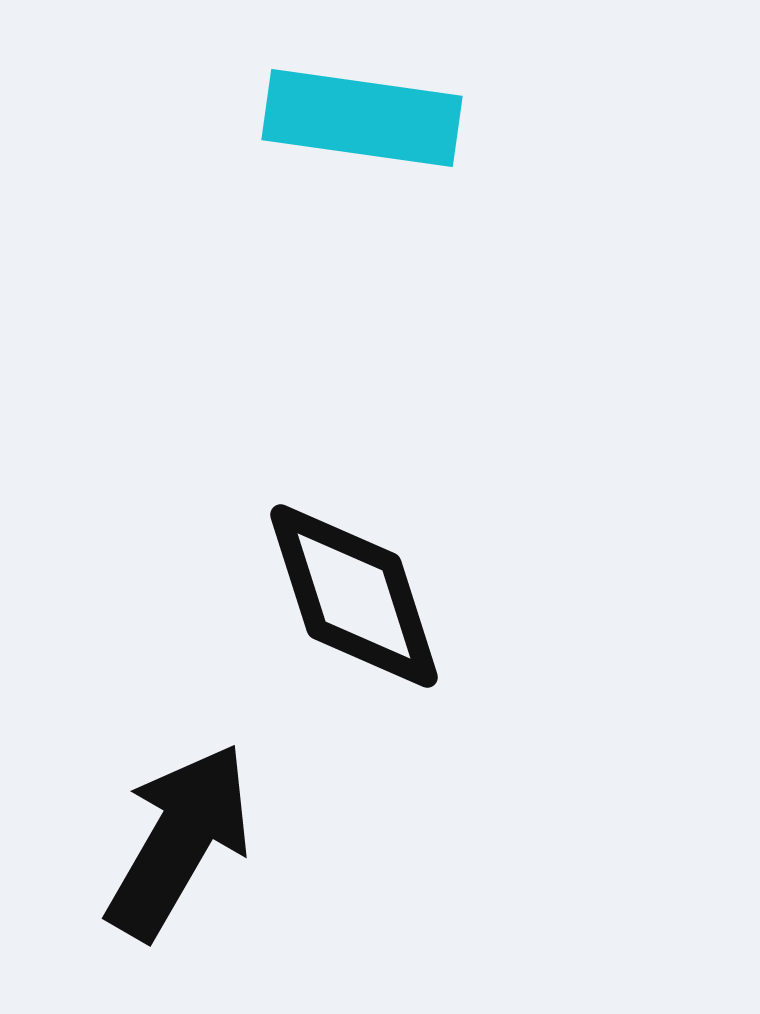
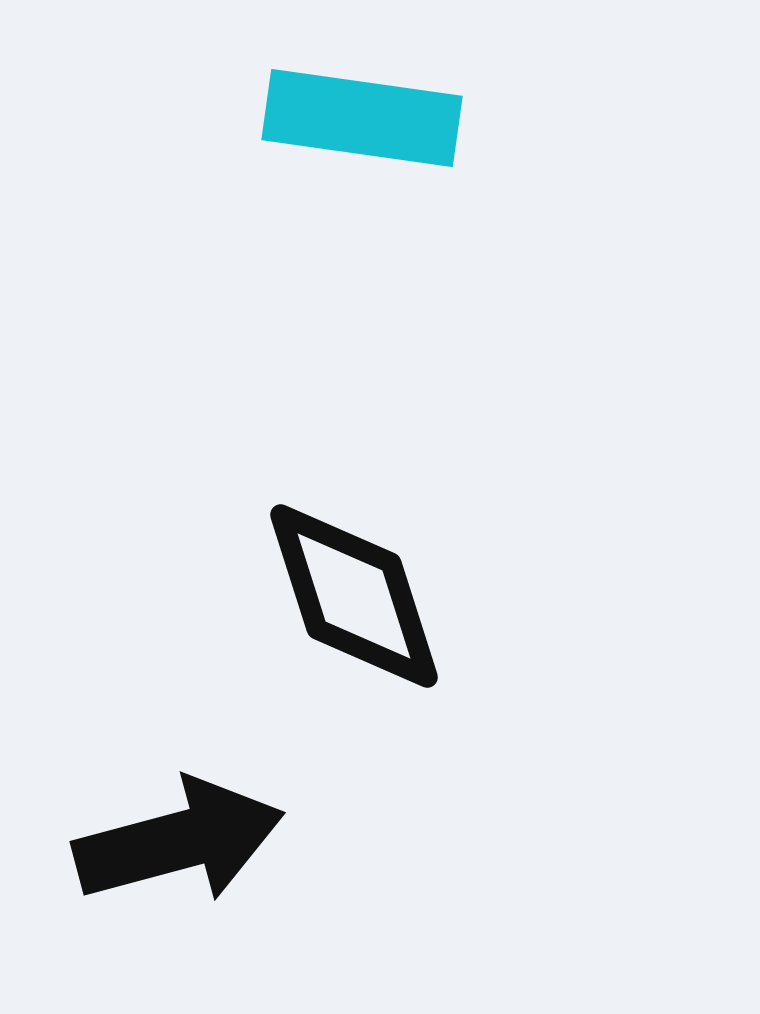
black arrow: rotated 45 degrees clockwise
